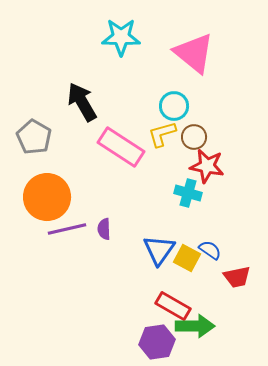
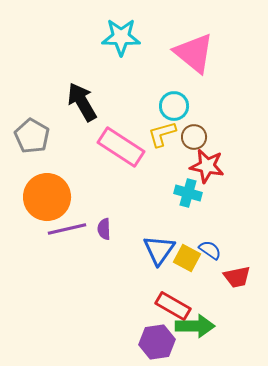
gray pentagon: moved 2 px left, 1 px up
